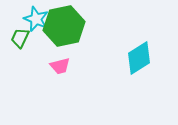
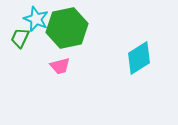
green hexagon: moved 3 px right, 2 px down
